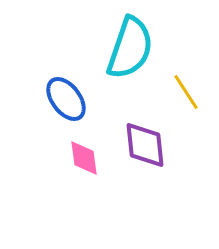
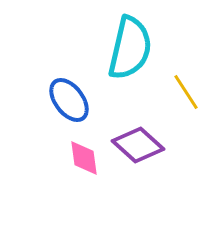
cyan semicircle: rotated 6 degrees counterclockwise
blue ellipse: moved 3 px right, 1 px down
purple diamond: moved 7 px left; rotated 42 degrees counterclockwise
